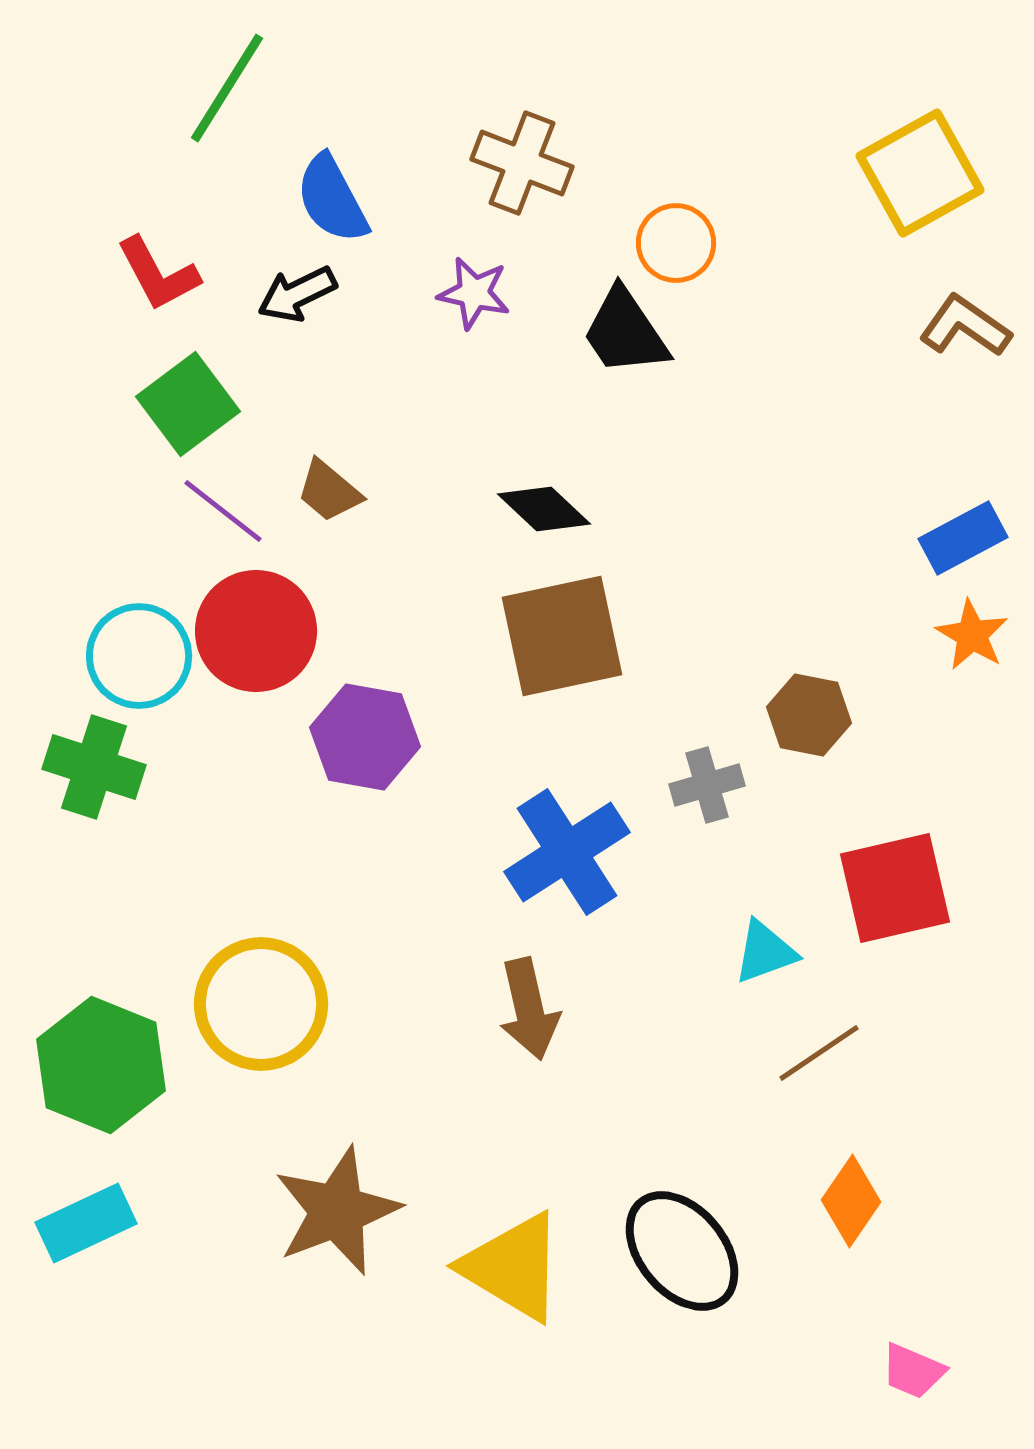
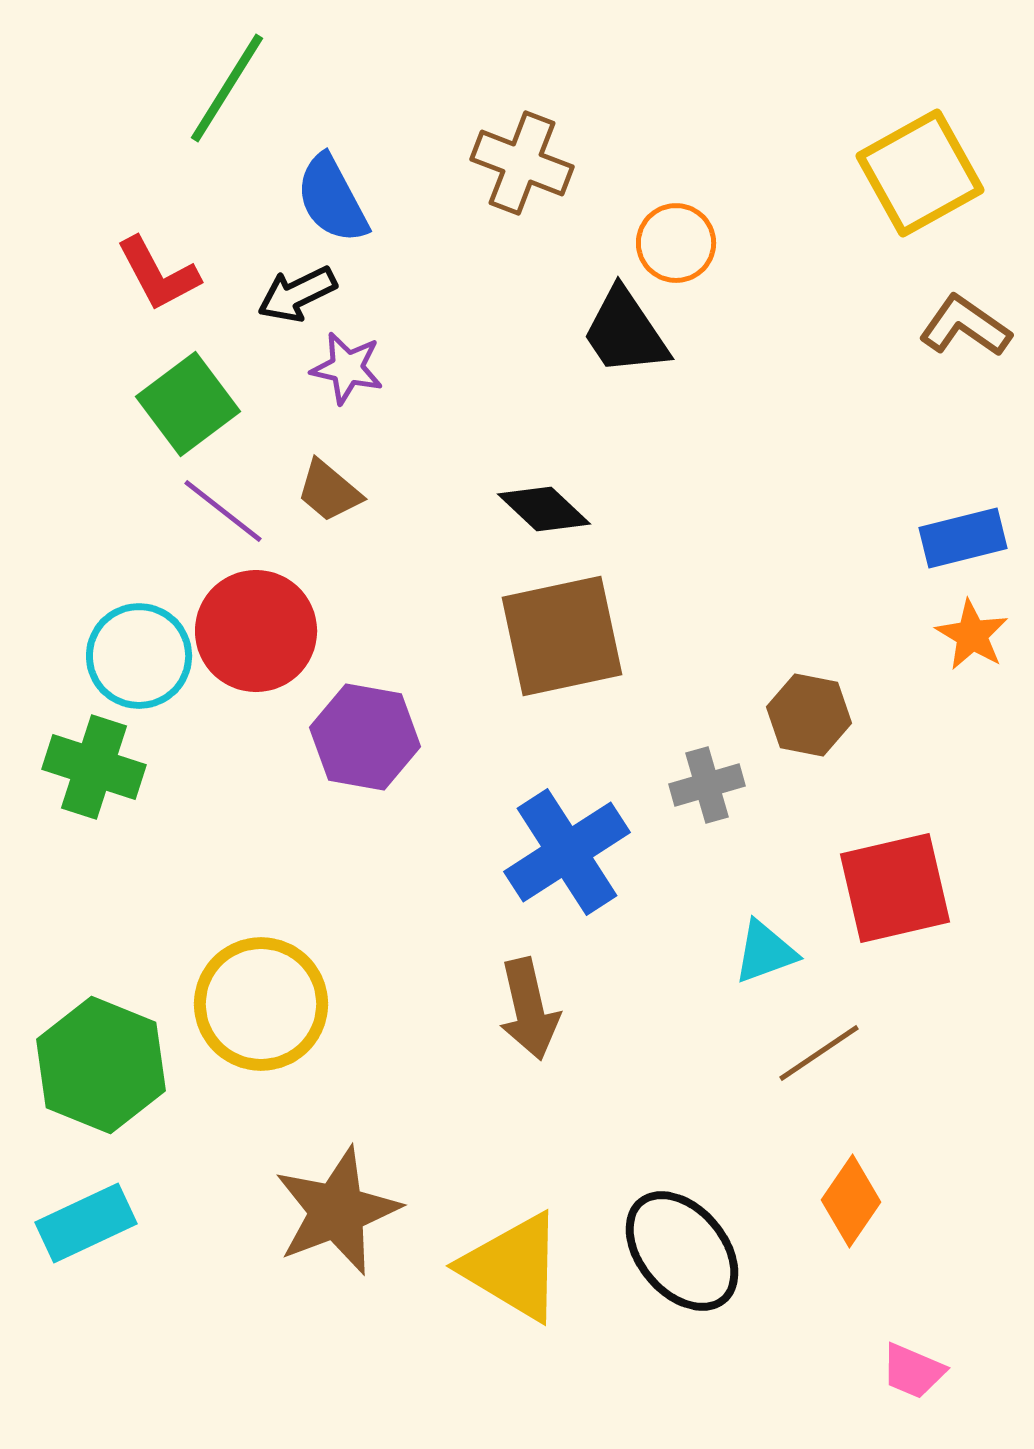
purple star: moved 127 px left, 75 px down
blue rectangle: rotated 14 degrees clockwise
